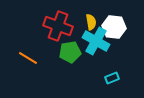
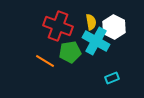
white hexagon: rotated 20 degrees clockwise
orange line: moved 17 px right, 3 px down
